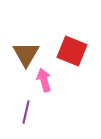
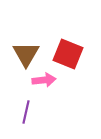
red square: moved 4 px left, 3 px down
pink arrow: rotated 100 degrees clockwise
